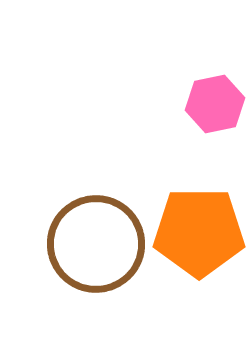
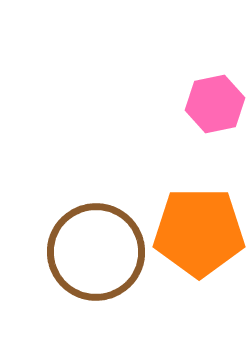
brown circle: moved 8 px down
